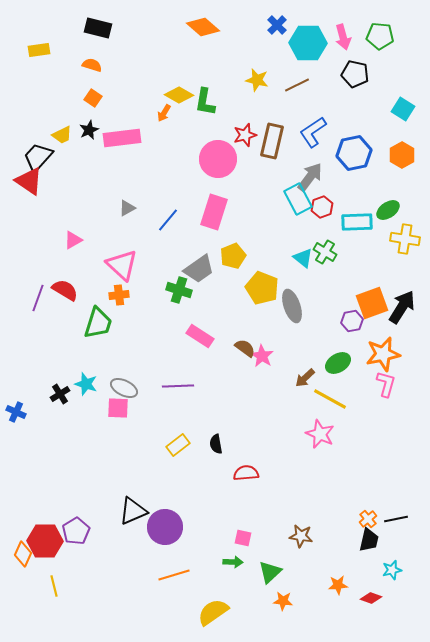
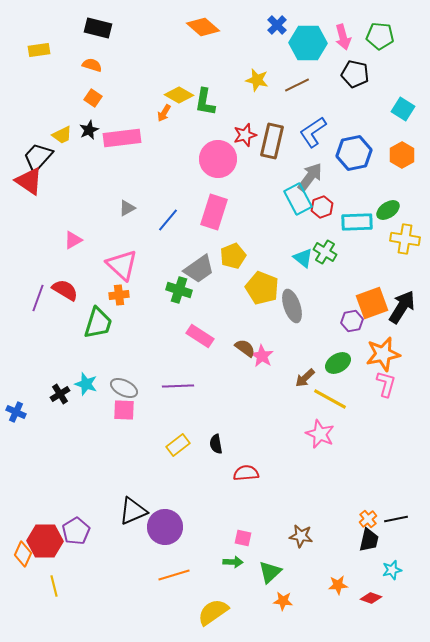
pink square at (118, 408): moved 6 px right, 2 px down
